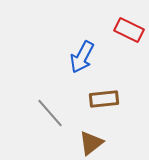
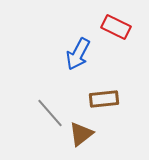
red rectangle: moved 13 px left, 3 px up
blue arrow: moved 4 px left, 3 px up
brown triangle: moved 10 px left, 9 px up
